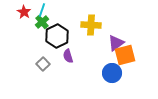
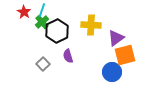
black hexagon: moved 5 px up
purple triangle: moved 5 px up
blue circle: moved 1 px up
